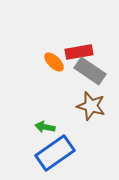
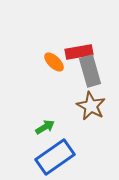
gray rectangle: rotated 40 degrees clockwise
brown star: rotated 12 degrees clockwise
green arrow: rotated 138 degrees clockwise
blue rectangle: moved 4 px down
